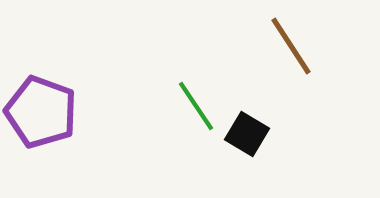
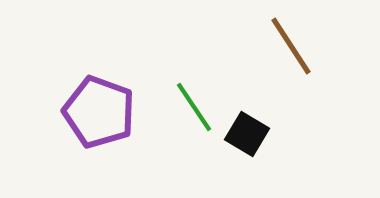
green line: moved 2 px left, 1 px down
purple pentagon: moved 58 px right
